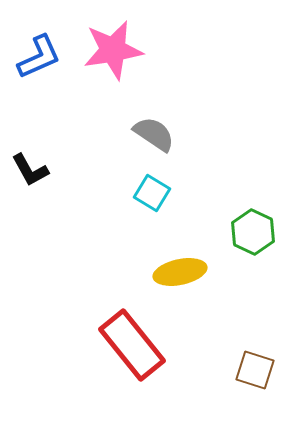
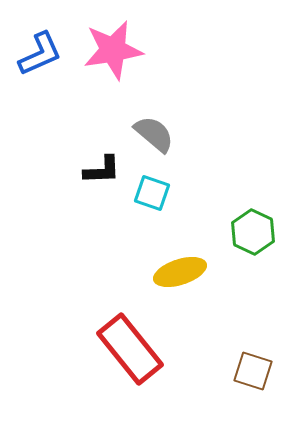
blue L-shape: moved 1 px right, 3 px up
gray semicircle: rotated 6 degrees clockwise
black L-shape: moved 72 px right; rotated 63 degrees counterclockwise
cyan square: rotated 12 degrees counterclockwise
yellow ellipse: rotated 6 degrees counterclockwise
red rectangle: moved 2 px left, 4 px down
brown square: moved 2 px left, 1 px down
